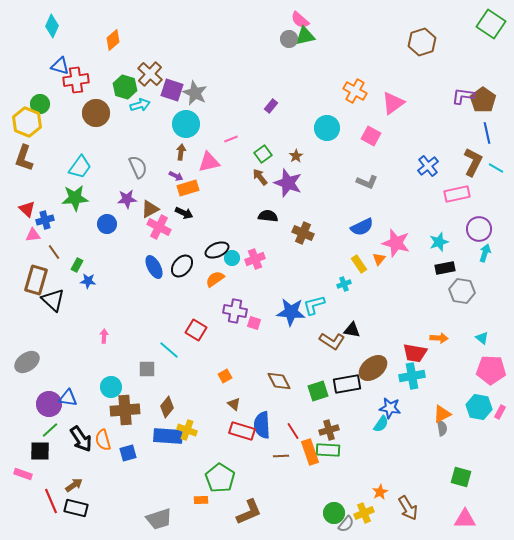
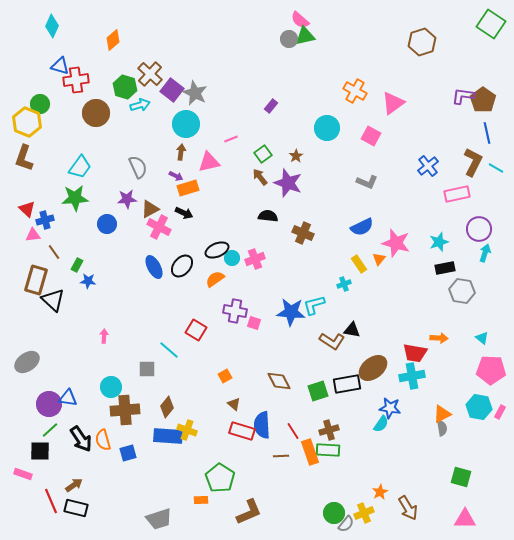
purple square at (172, 90): rotated 20 degrees clockwise
